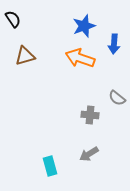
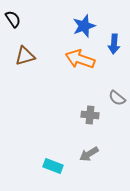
orange arrow: moved 1 px down
cyan rectangle: moved 3 px right; rotated 54 degrees counterclockwise
